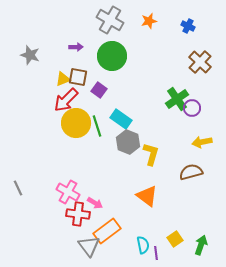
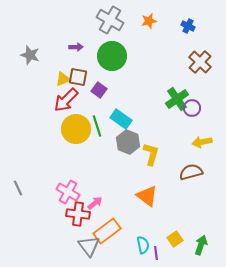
yellow circle: moved 6 px down
pink arrow: rotated 70 degrees counterclockwise
